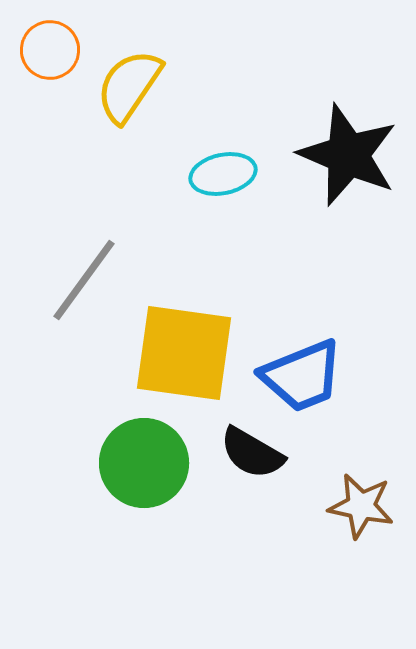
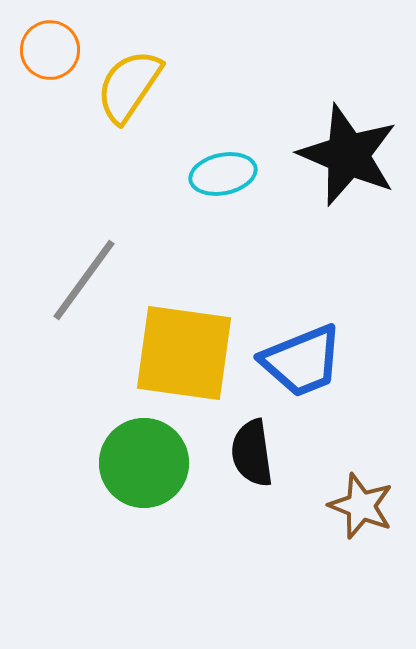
blue trapezoid: moved 15 px up
black semicircle: rotated 52 degrees clockwise
brown star: rotated 10 degrees clockwise
